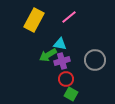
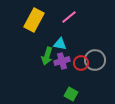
green arrow: moved 1 px left, 1 px down; rotated 42 degrees counterclockwise
red circle: moved 15 px right, 16 px up
